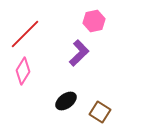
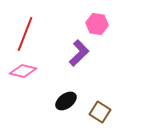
pink hexagon: moved 3 px right, 3 px down; rotated 20 degrees clockwise
red line: rotated 24 degrees counterclockwise
pink diamond: rotated 72 degrees clockwise
